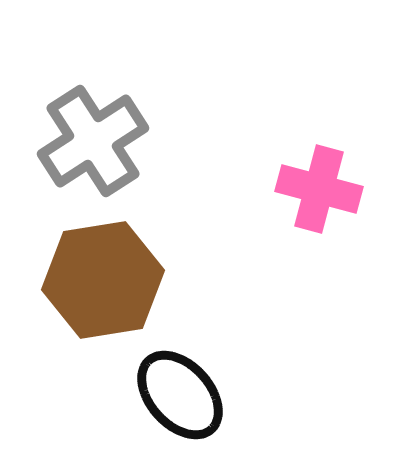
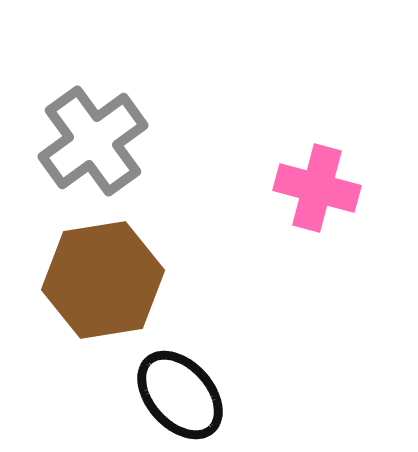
gray cross: rotated 3 degrees counterclockwise
pink cross: moved 2 px left, 1 px up
